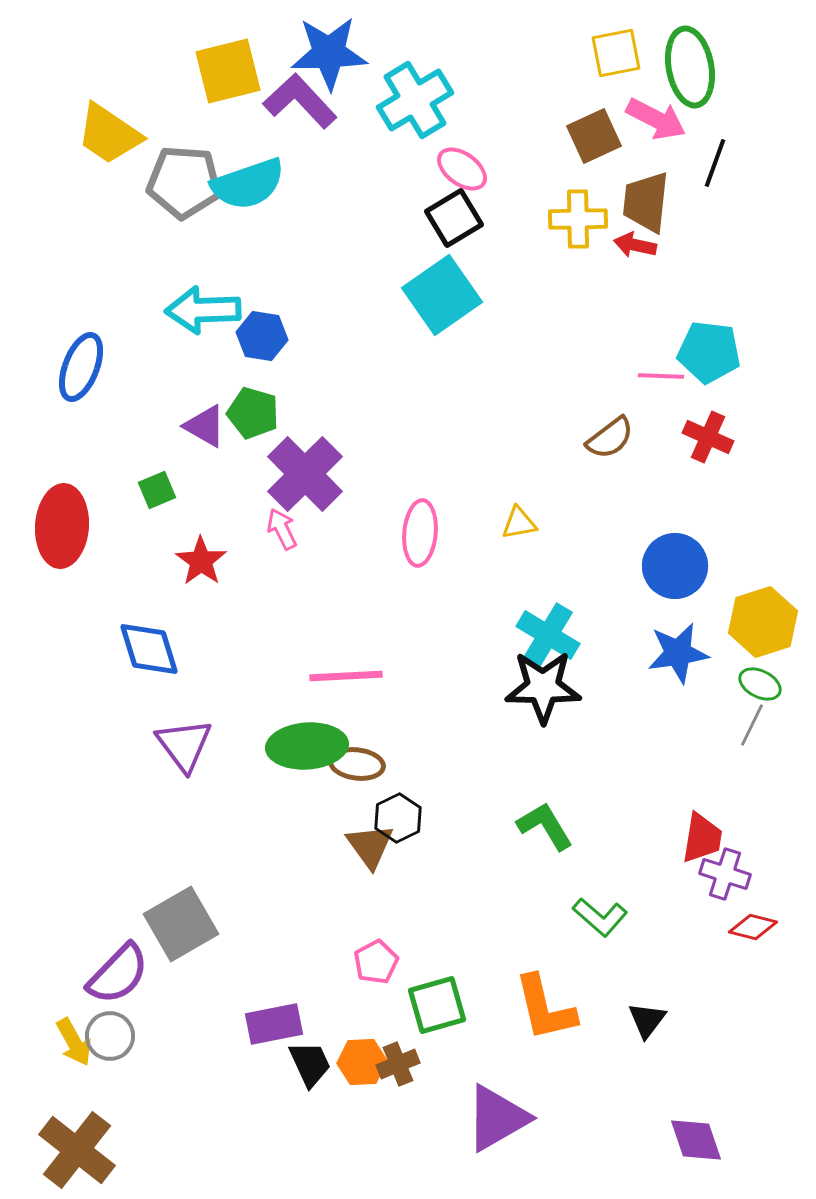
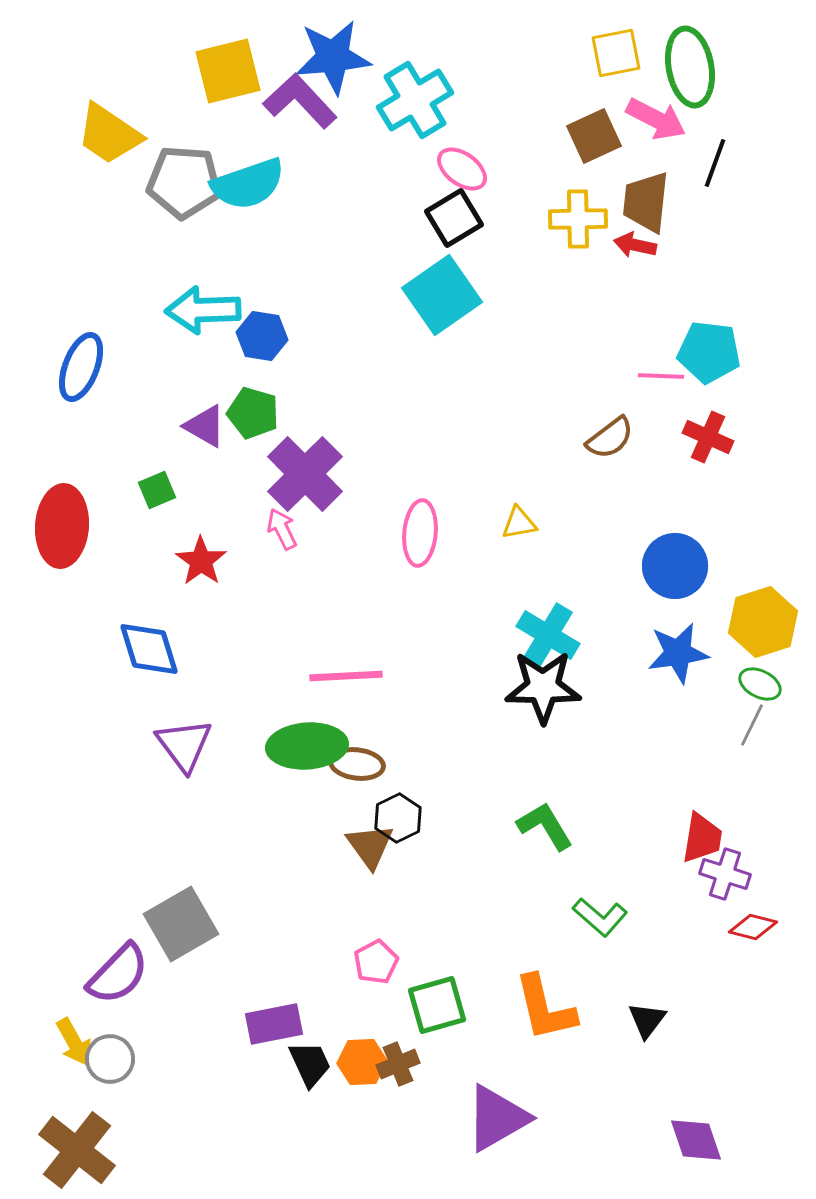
blue star at (329, 53): moved 4 px right, 4 px down; rotated 4 degrees counterclockwise
gray circle at (110, 1036): moved 23 px down
